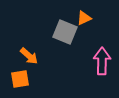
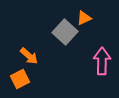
gray square: rotated 20 degrees clockwise
orange square: rotated 18 degrees counterclockwise
